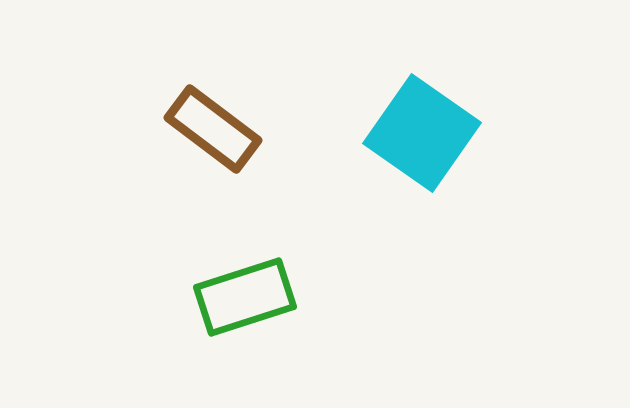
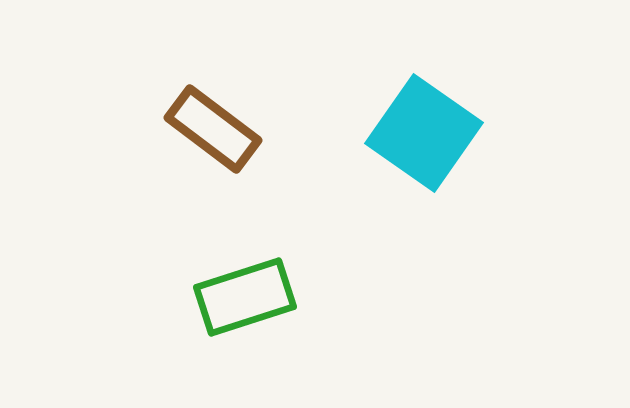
cyan square: moved 2 px right
